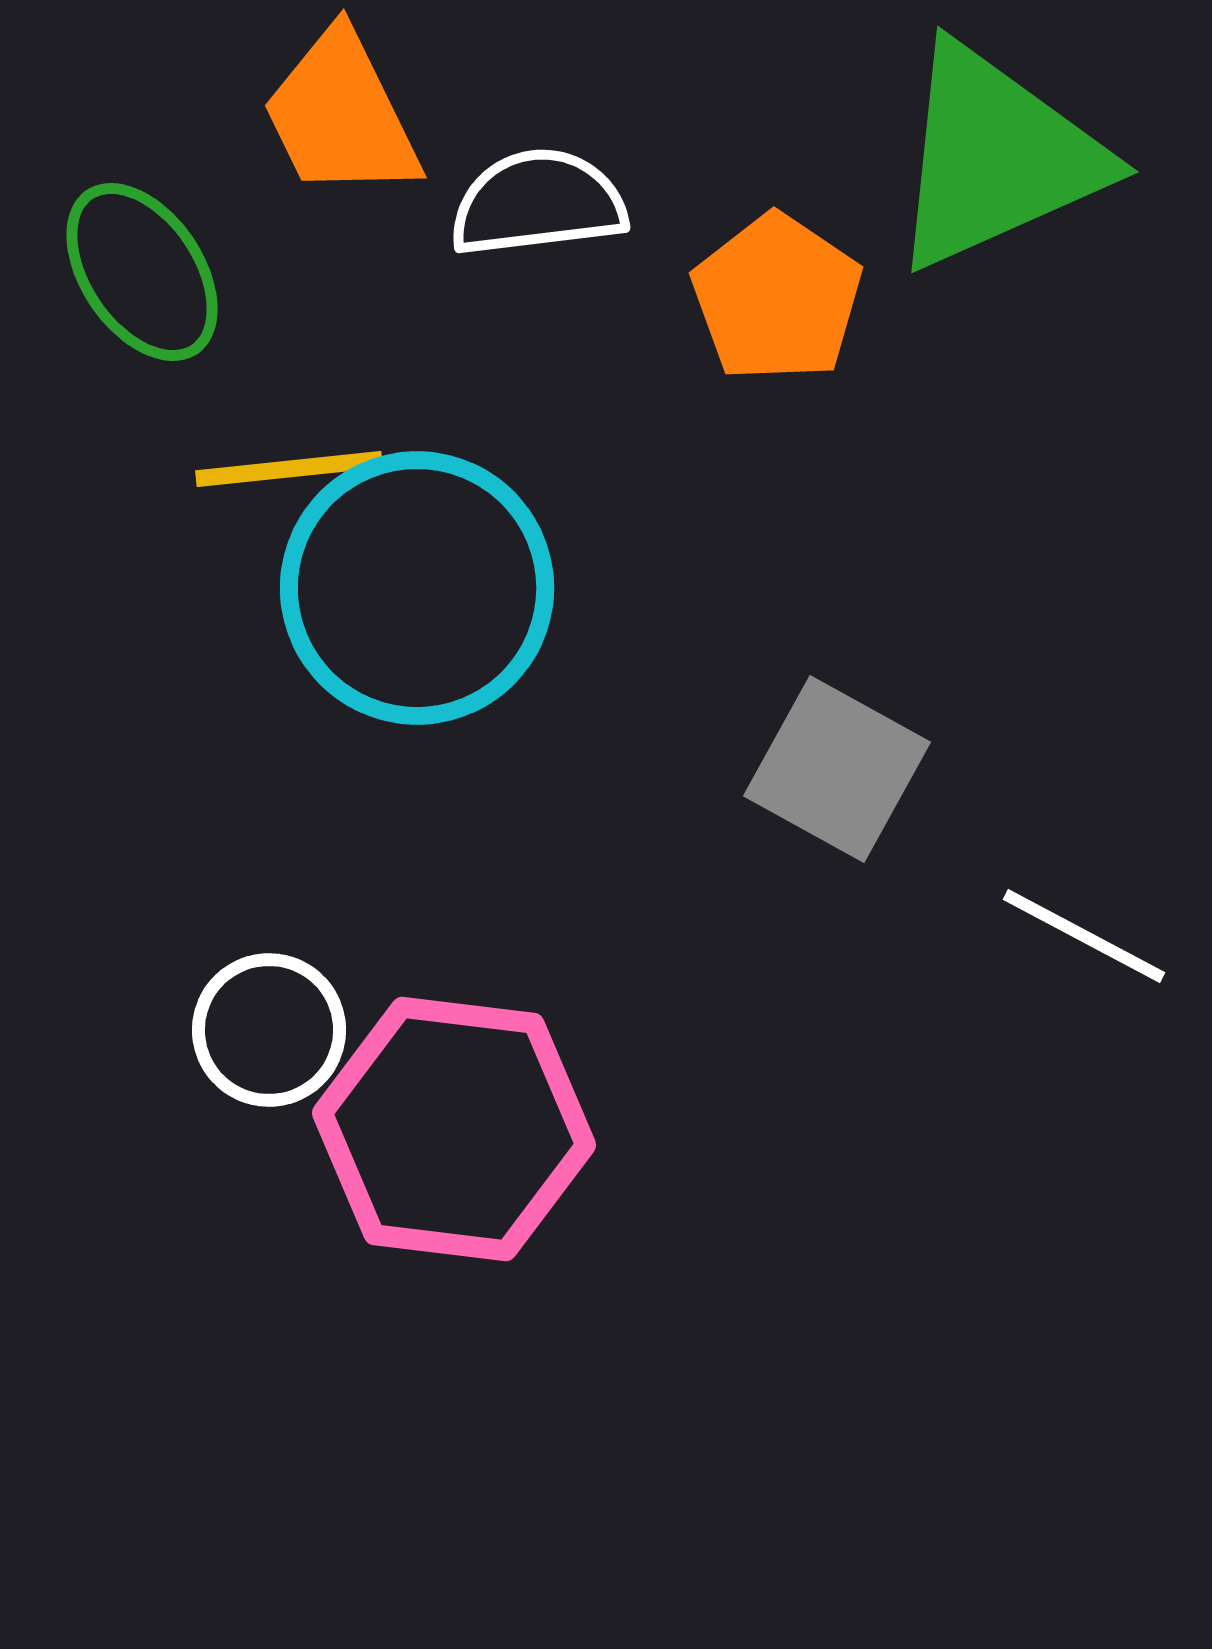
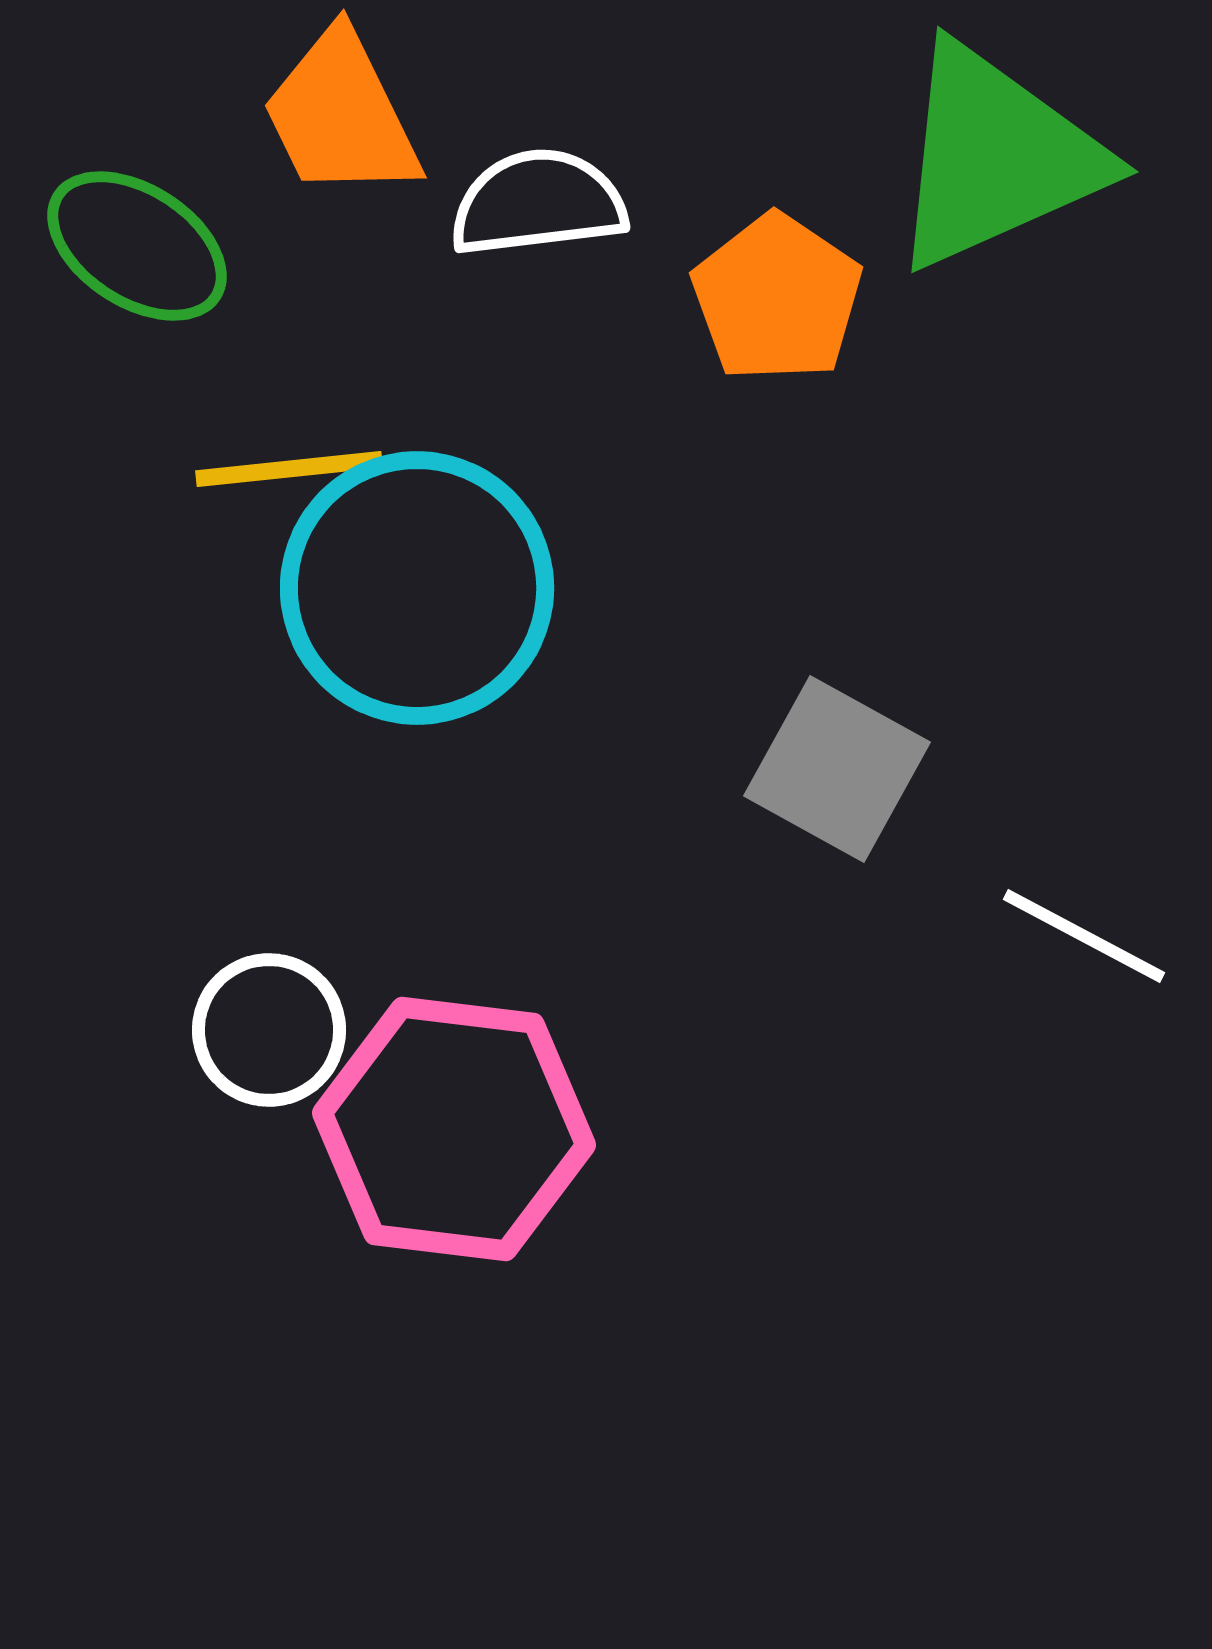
green ellipse: moved 5 px left, 26 px up; rotated 23 degrees counterclockwise
